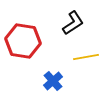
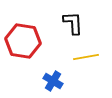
black L-shape: rotated 60 degrees counterclockwise
blue cross: rotated 18 degrees counterclockwise
